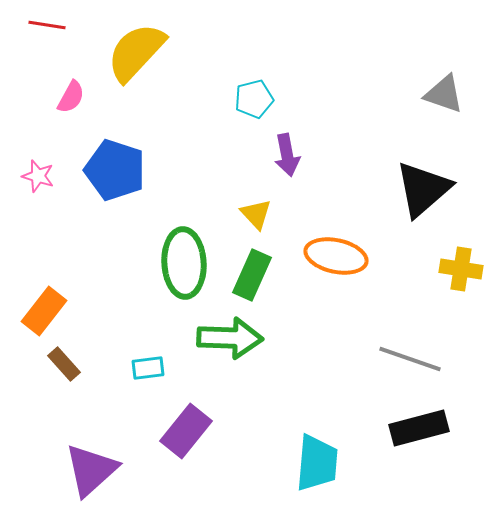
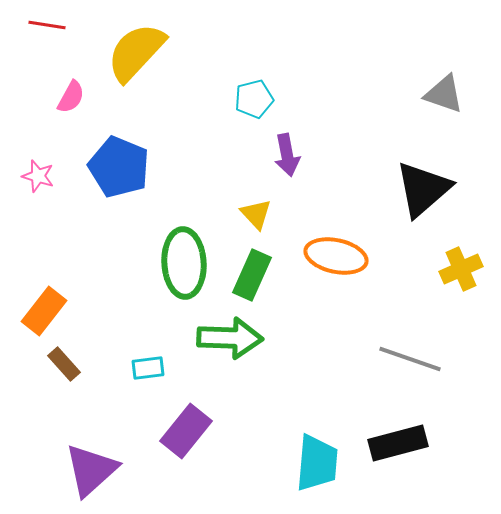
blue pentagon: moved 4 px right, 3 px up; rotated 4 degrees clockwise
yellow cross: rotated 33 degrees counterclockwise
black rectangle: moved 21 px left, 15 px down
